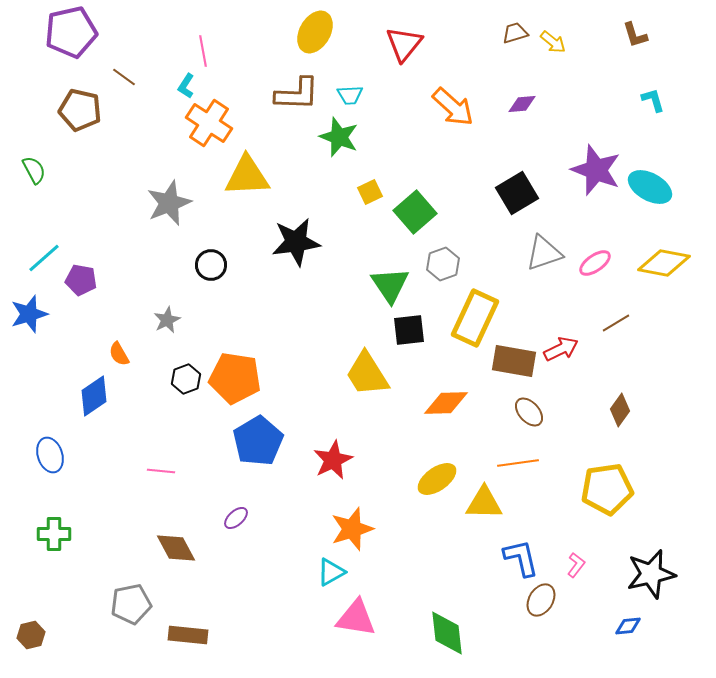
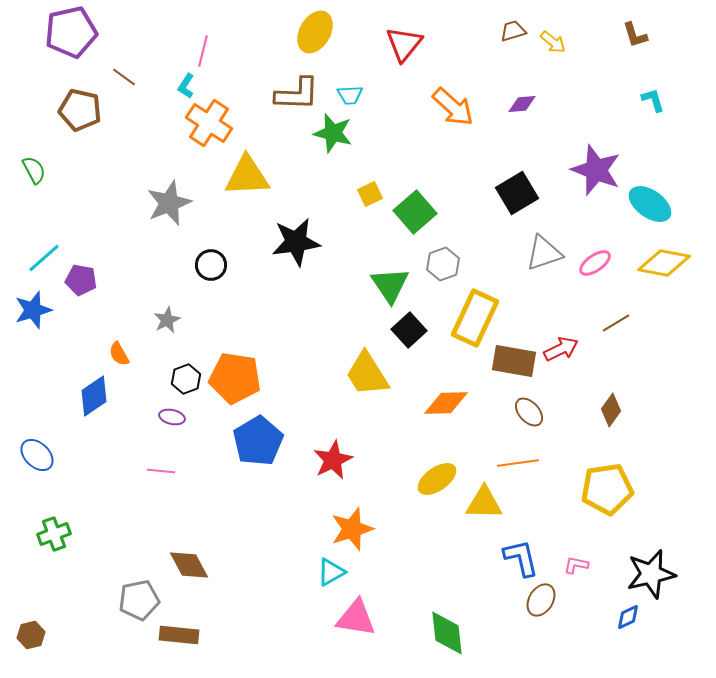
brown trapezoid at (515, 33): moved 2 px left, 2 px up
pink line at (203, 51): rotated 24 degrees clockwise
green star at (339, 137): moved 6 px left, 4 px up; rotated 6 degrees counterclockwise
cyan ellipse at (650, 187): moved 17 px down; rotated 6 degrees clockwise
yellow square at (370, 192): moved 2 px down
blue star at (29, 314): moved 4 px right, 4 px up
black square at (409, 330): rotated 36 degrees counterclockwise
brown diamond at (620, 410): moved 9 px left
blue ellipse at (50, 455): moved 13 px left; rotated 28 degrees counterclockwise
purple ellipse at (236, 518): moved 64 px left, 101 px up; rotated 55 degrees clockwise
green cross at (54, 534): rotated 20 degrees counterclockwise
brown diamond at (176, 548): moved 13 px right, 17 px down
pink L-shape at (576, 565): rotated 115 degrees counterclockwise
gray pentagon at (131, 604): moved 8 px right, 4 px up
blue diamond at (628, 626): moved 9 px up; rotated 20 degrees counterclockwise
brown rectangle at (188, 635): moved 9 px left
